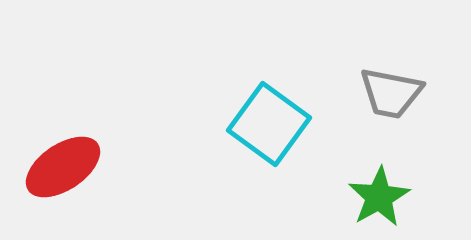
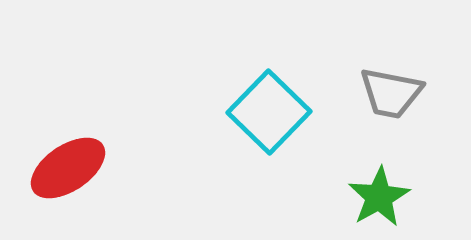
cyan square: moved 12 px up; rotated 8 degrees clockwise
red ellipse: moved 5 px right, 1 px down
